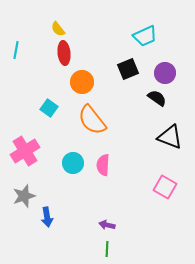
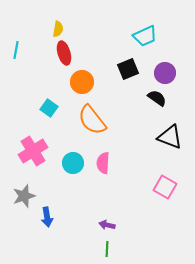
yellow semicircle: rotated 133 degrees counterclockwise
red ellipse: rotated 10 degrees counterclockwise
pink cross: moved 8 px right
pink semicircle: moved 2 px up
